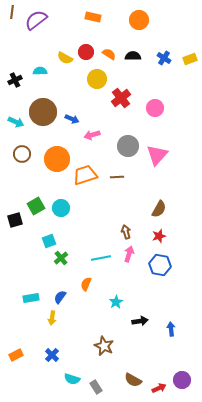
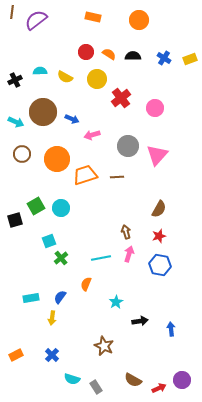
yellow semicircle at (65, 58): moved 19 px down
